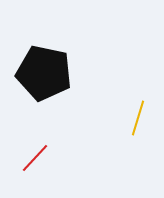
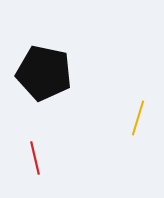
red line: rotated 56 degrees counterclockwise
